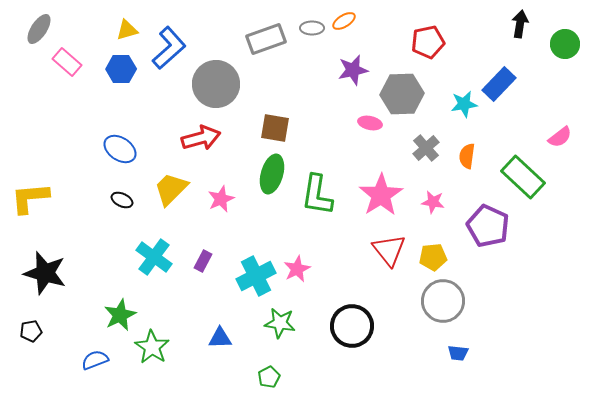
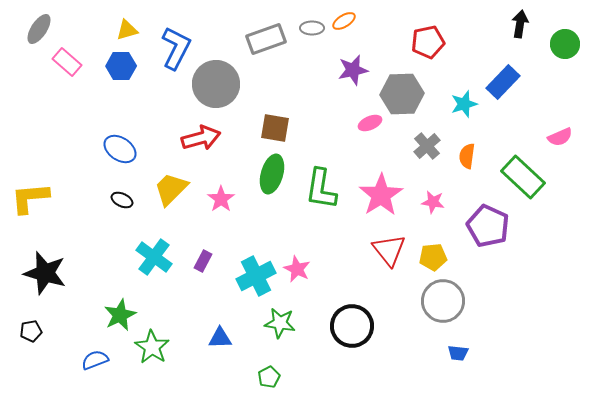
blue L-shape at (169, 48): moved 7 px right; rotated 21 degrees counterclockwise
blue hexagon at (121, 69): moved 3 px up
blue rectangle at (499, 84): moved 4 px right, 2 px up
cyan star at (464, 104): rotated 8 degrees counterclockwise
pink ellipse at (370, 123): rotated 35 degrees counterclockwise
pink semicircle at (560, 137): rotated 15 degrees clockwise
gray cross at (426, 148): moved 1 px right, 2 px up
green L-shape at (317, 195): moved 4 px right, 6 px up
pink star at (221, 199): rotated 12 degrees counterclockwise
pink star at (297, 269): rotated 20 degrees counterclockwise
